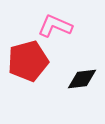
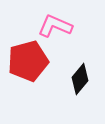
black diamond: moved 2 px left; rotated 44 degrees counterclockwise
